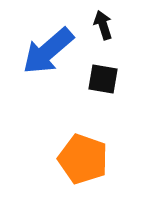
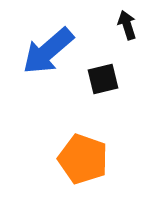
black arrow: moved 24 px right
black square: rotated 24 degrees counterclockwise
